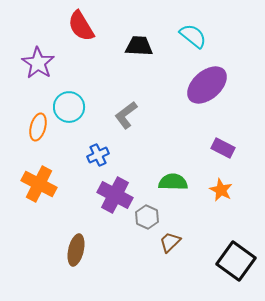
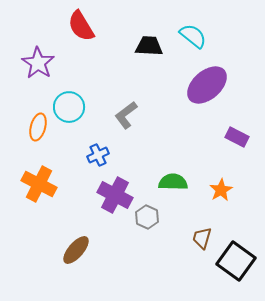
black trapezoid: moved 10 px right
purple rectangle: moved 14 px right, 11 px up
orange star: rotated 15 degrees clockwise
brown trapezoid: moved 32 px right, 4 px up; rotated 30 degrees counterclockwise
brown ellipse: rotated 28 degrees clockwise
